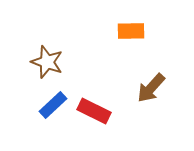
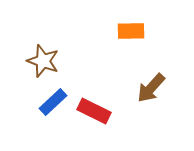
brown star: moved 4 px left, 1 px up
blue rectangle: moved 3 px up
